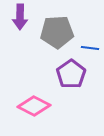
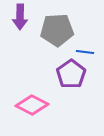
gray pentagon: moved 2 px up
blue line: moved 5 px left, 4 px down
pink diamond: moved 2 px left, 1 px up
